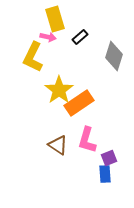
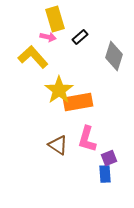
yellow L-shape: rotated 112 degrees clockwise
orange rectangle: moved 1 px left, 1 px up; rotated 24 degrees clockwise
pink L-shape: moved 1 px up
